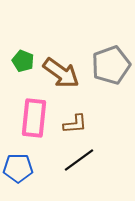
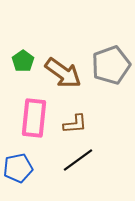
green pentagon: rotated 15 degrees clockwise
brown arrow: moved 2 px right
black line: moved 1 px left
blue pentagon: rotated 12 degrees counterclockwise
